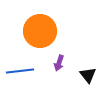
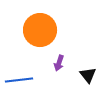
orange circle: moved 1 px up
blue line: moved 1 px left, 9 px down
